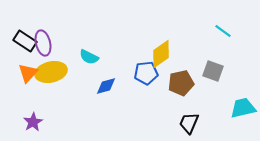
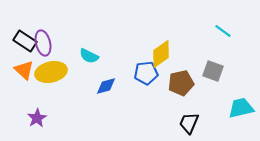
cyan semicircle: moved 1 px up
orange triangle: moved 4 px left, 3 px up; rotated 30 degrees counterclockwise
cyan trapezoid: moved 2 px left
purple star: moved 4 px right, 4 px up
